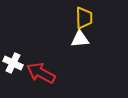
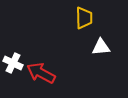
white triangle: moved 21 px right, 8 px down
